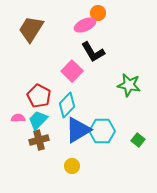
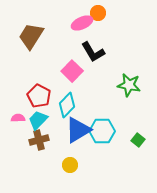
pink ellipse: moved 3 px left, 2 px up
brown trapezoid: moved 7 px down
yellow circle: moved 2 px left, 1 px up
